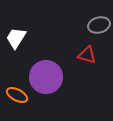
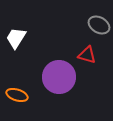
gray ellipse: rotated 45 degrees clockwise
purple circle: moved 13 px right
orange ellipse: rotated 10 degrees counterclockwise
